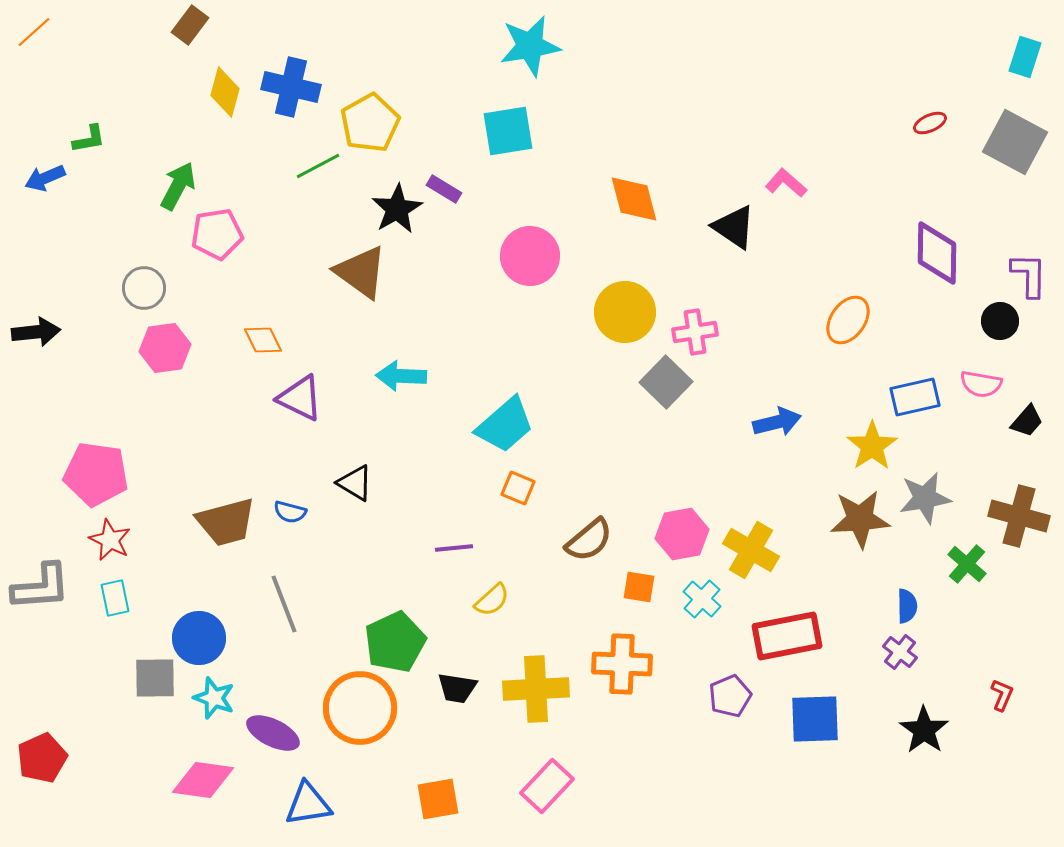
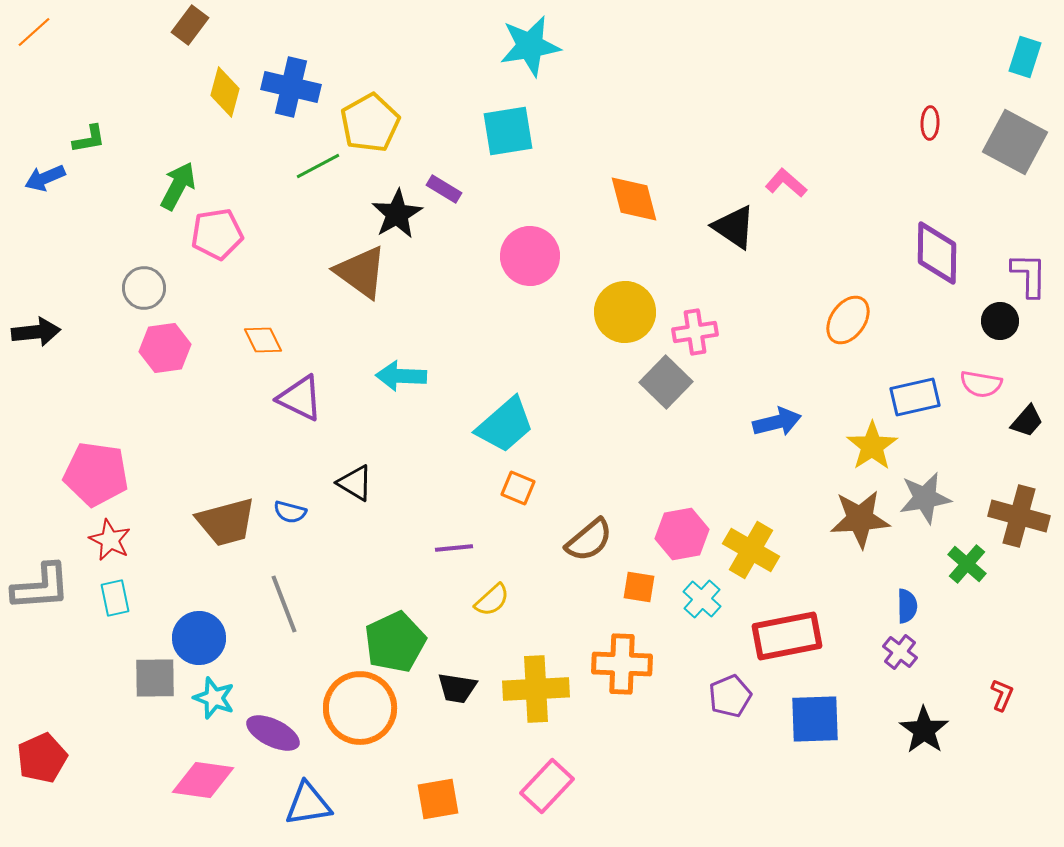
red ellipse at (930, 123): rotated 64 degrees counterclockwise
black star at (397, 209): moved 5 px down
